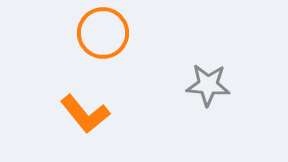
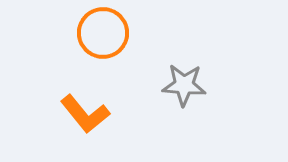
gray star: moved 24 px left
